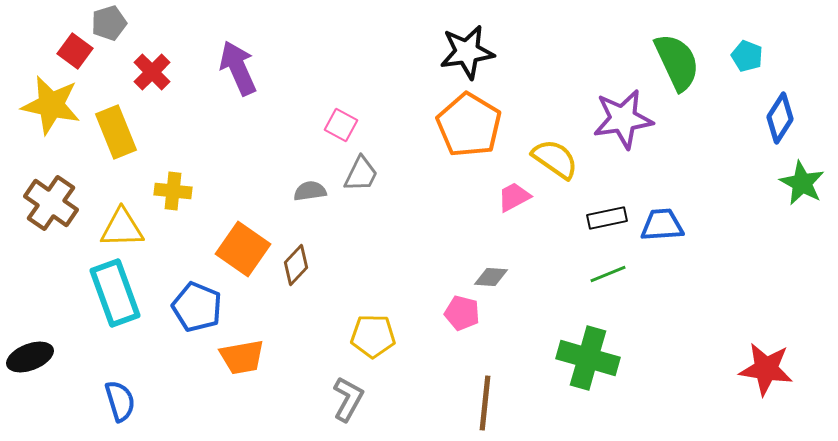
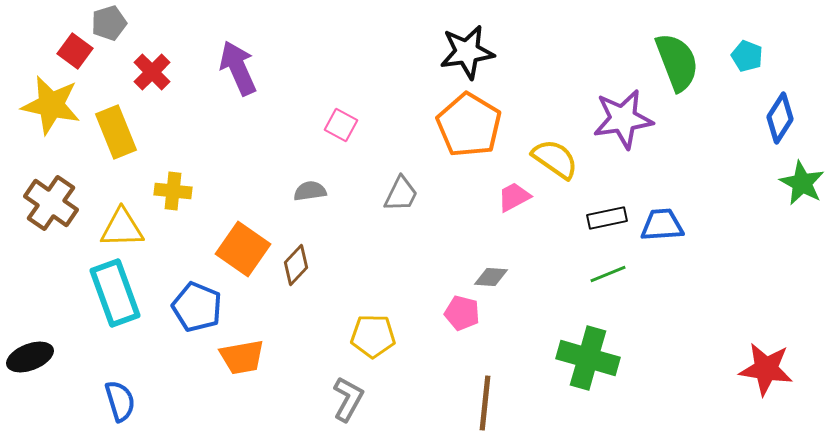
green semicircle: rotated 4 degrees clockwise
gray trapezoid: moved 40 px right, 20 px down
